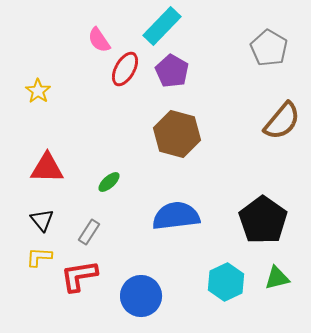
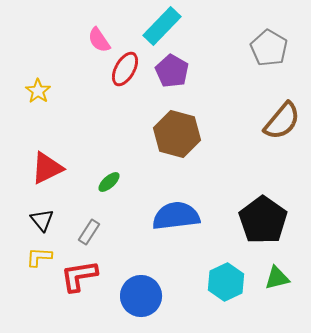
red triangle: rotated 27 degrees counterclockwise
